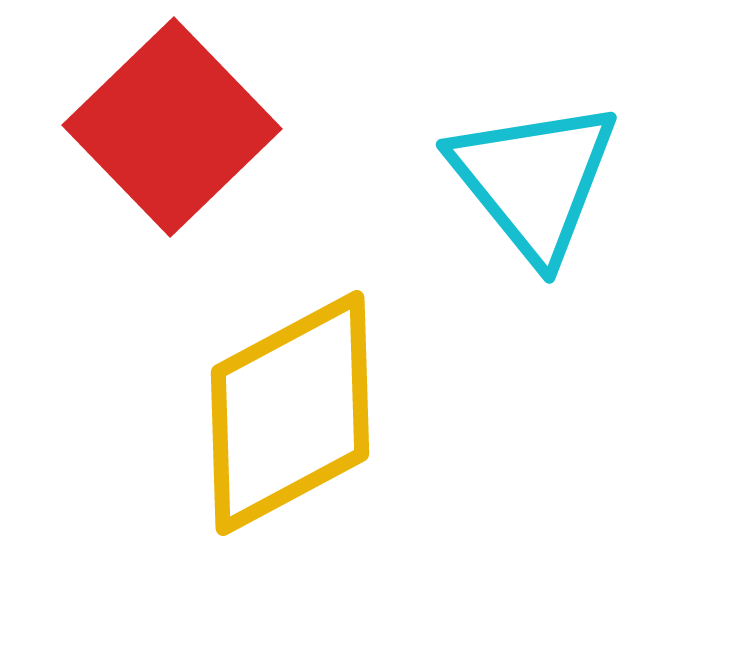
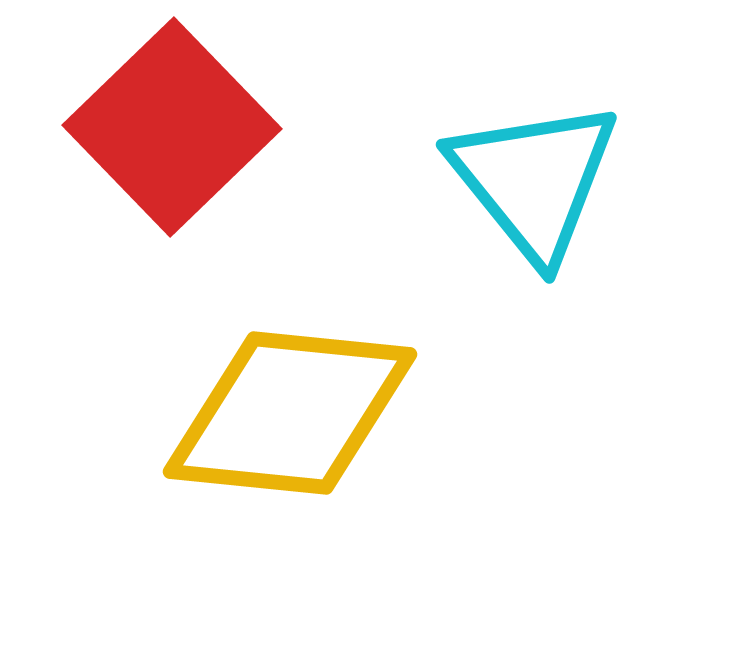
yellow diamond: rotated 34 degrees clockwise
